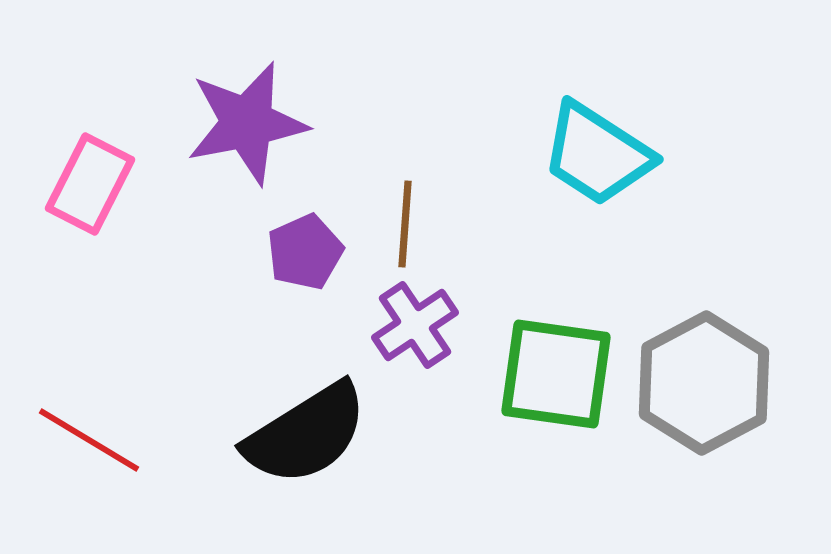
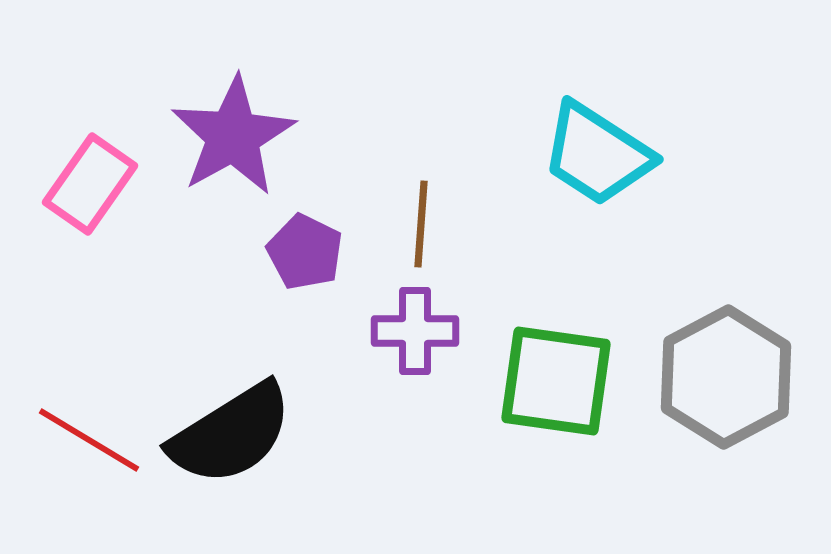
purple star: moved 14 px left, 13 px down; rotated 18 degrees counterclockwise
pink rectangle: rotated 8 degrees clockwise
brown line: moved 16 px right
purple pentagon: rotated 22 degrees counterclockwise
purple cross: moved 6 px down; rotated 34 degrees clockwise
green square: moved 7 px down
gray hexagon: moved 22 px right, 6 px up
black semicircle: moved 75 px left
